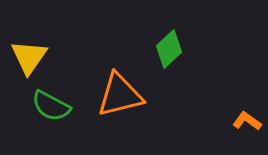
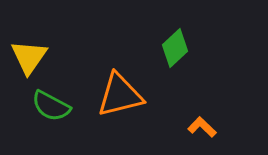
green diamond: moved 6 px right, 1 px up
orange L-shape: moved 45 px left, 6 px down; rotated 8 degrees clockwise
